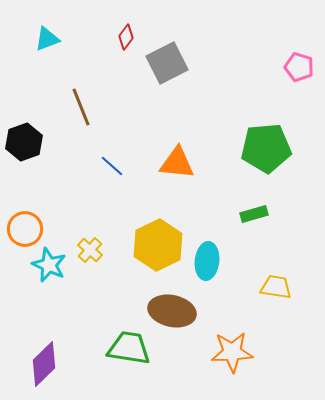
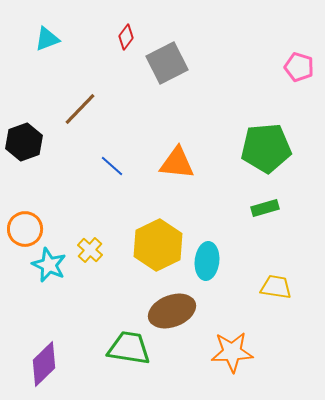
brown line: moved 1 px left, 2 px down; rotated 66 degrees clockwise
green rectangle: moved 11 px right, 6 px up
brown ellipse: rotated 33 degrees counterclockwise
